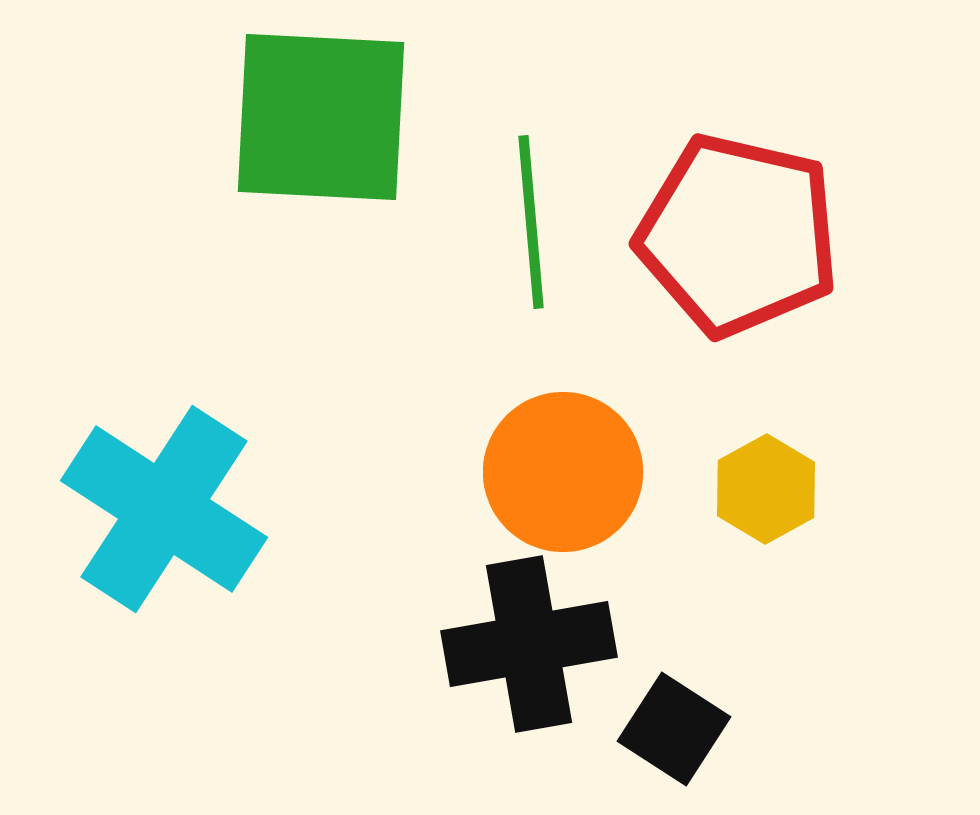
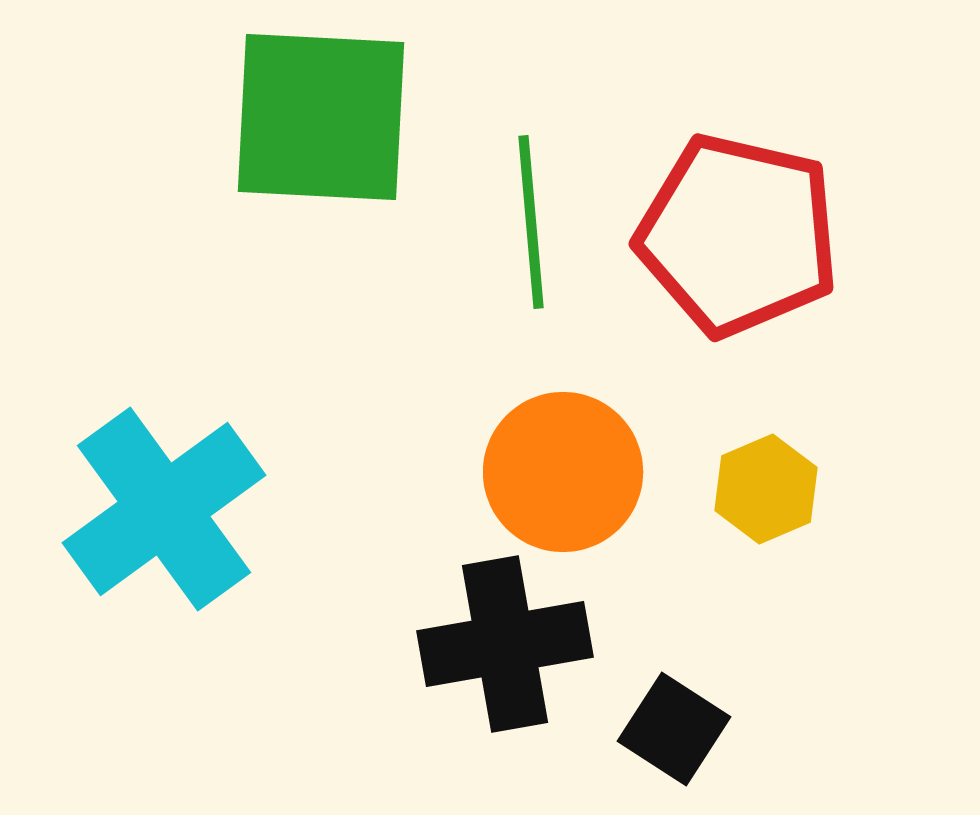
yellow hexagon: rotated 6 degrees clockwise
cyan cross: rotated 21 degrees clockwise
black cross: moved 24 px left
